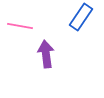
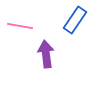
blue rectangle: moved 6 px left, 3 px down
